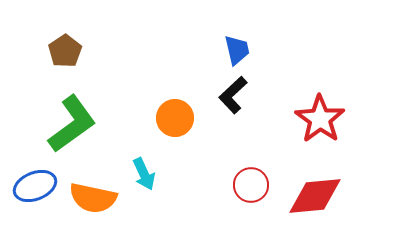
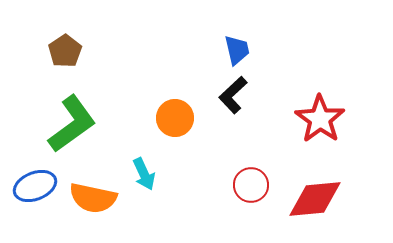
red diamond: moved 3 px down
